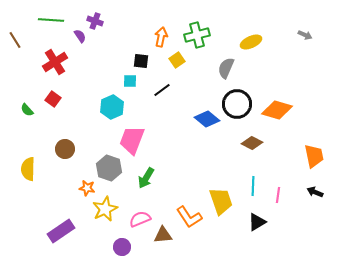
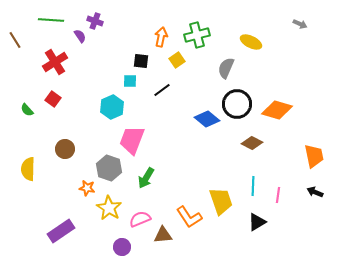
gray arrow: moved 5 px left, 11 px up
yellow ellipse: rotated 50 degrees clockwise
yellow star: moved 4 px right, 1 px up; rotated 15 degrees counterclockwise
